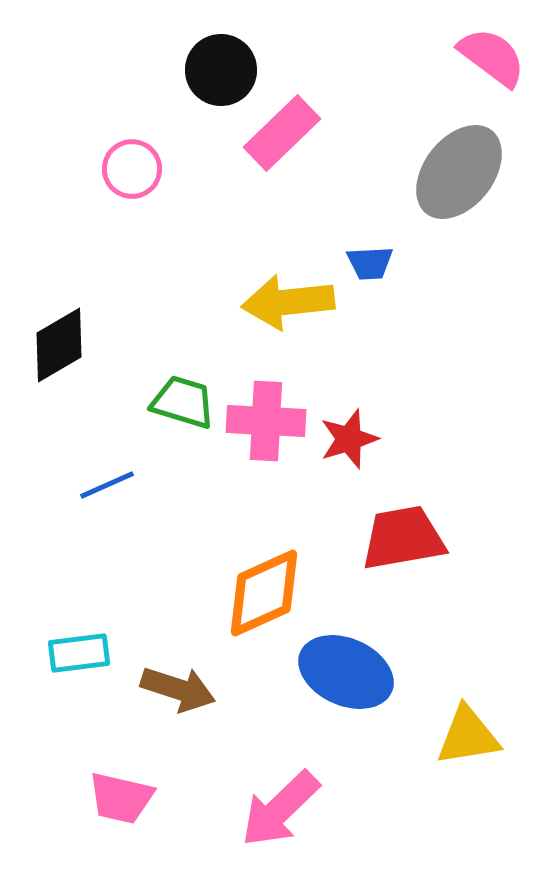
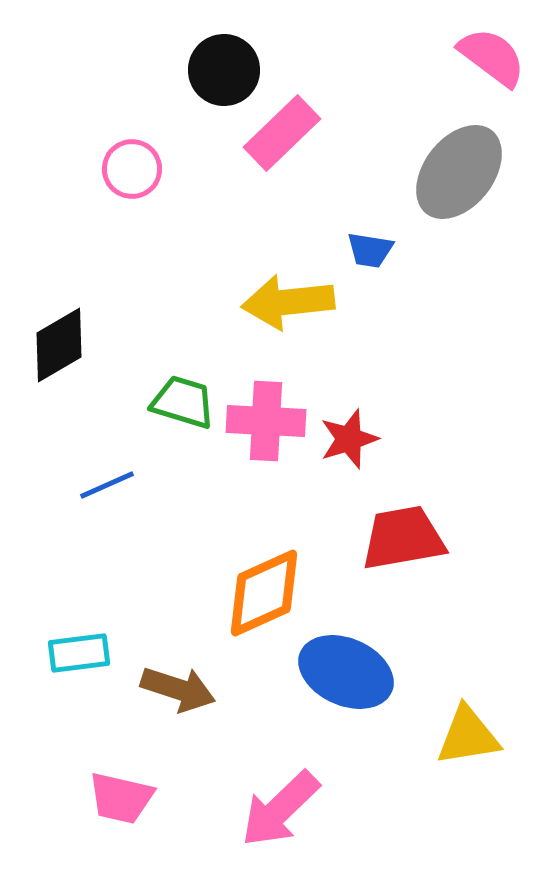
black circle: moved 3 px right
blue trapezoid: moved 13 px up; rotated 12 degrees clockwise
